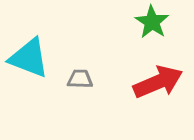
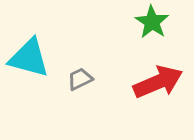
cyan triangle: rotated 6 degrees counterclockwise
gray trapezoid: rotated 28 degrees counterclockwise
